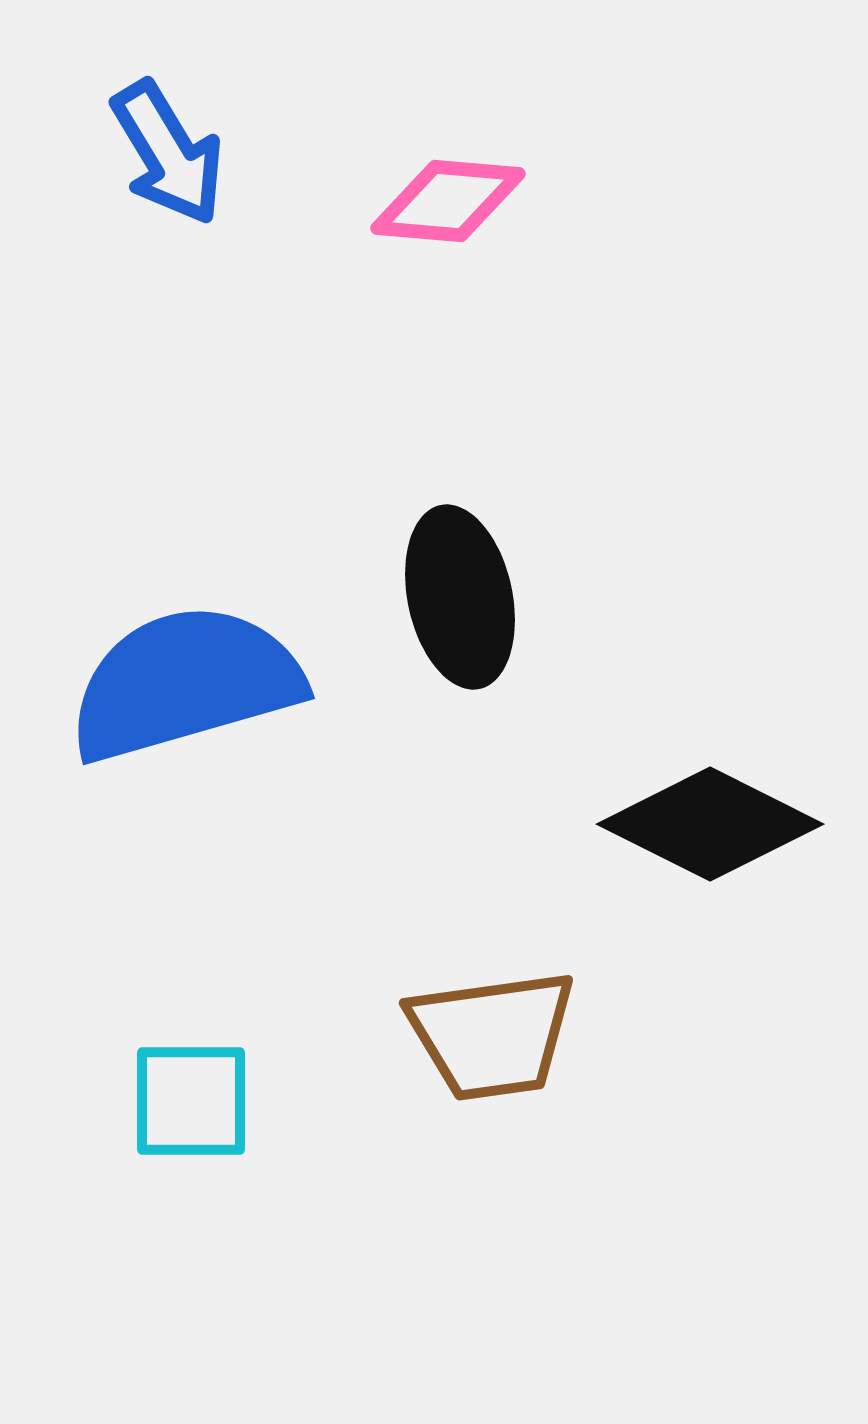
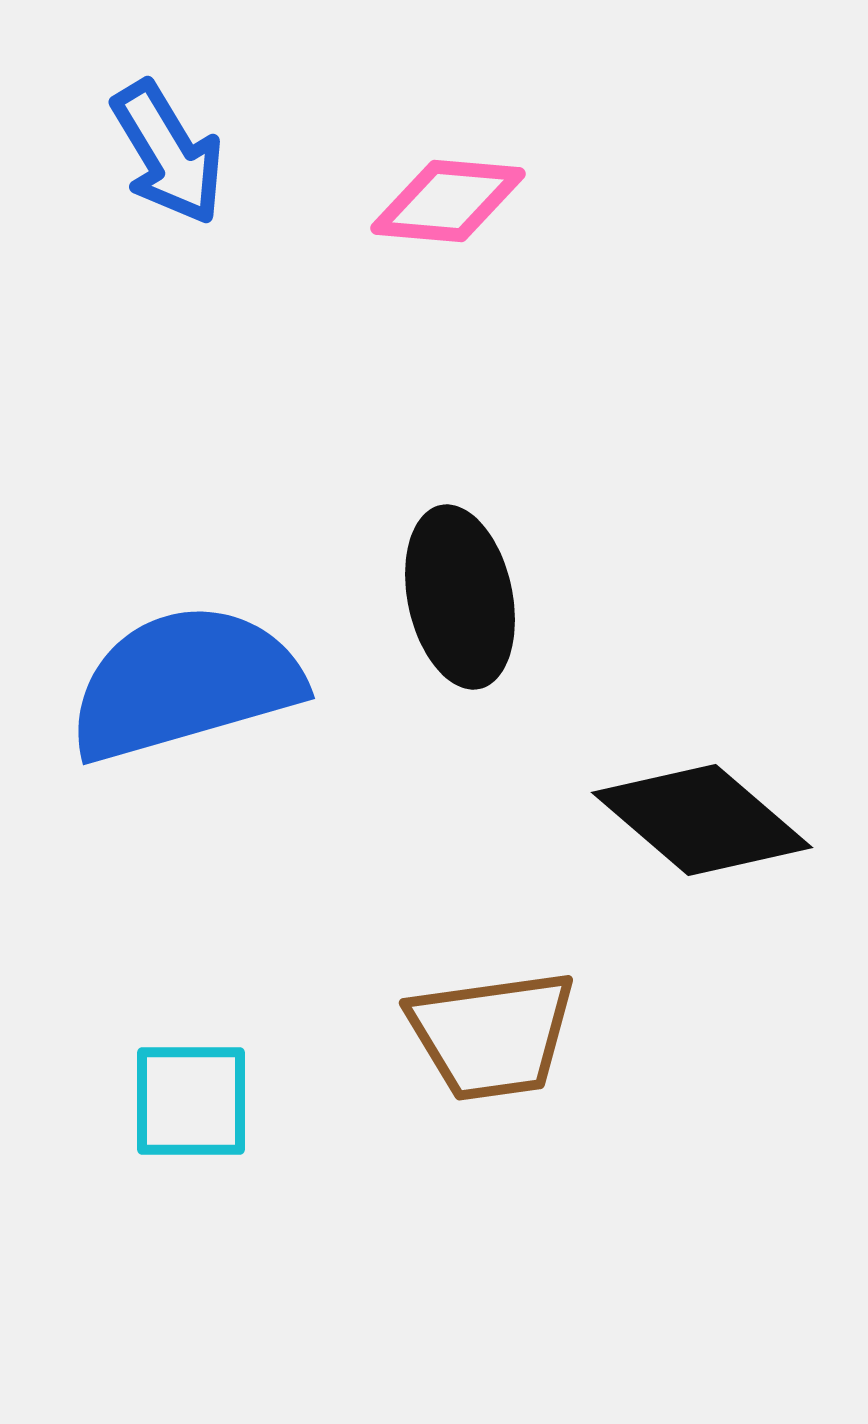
black diamond: moved 8 px left, 4 px up; rotated 14 degrees clockwise
